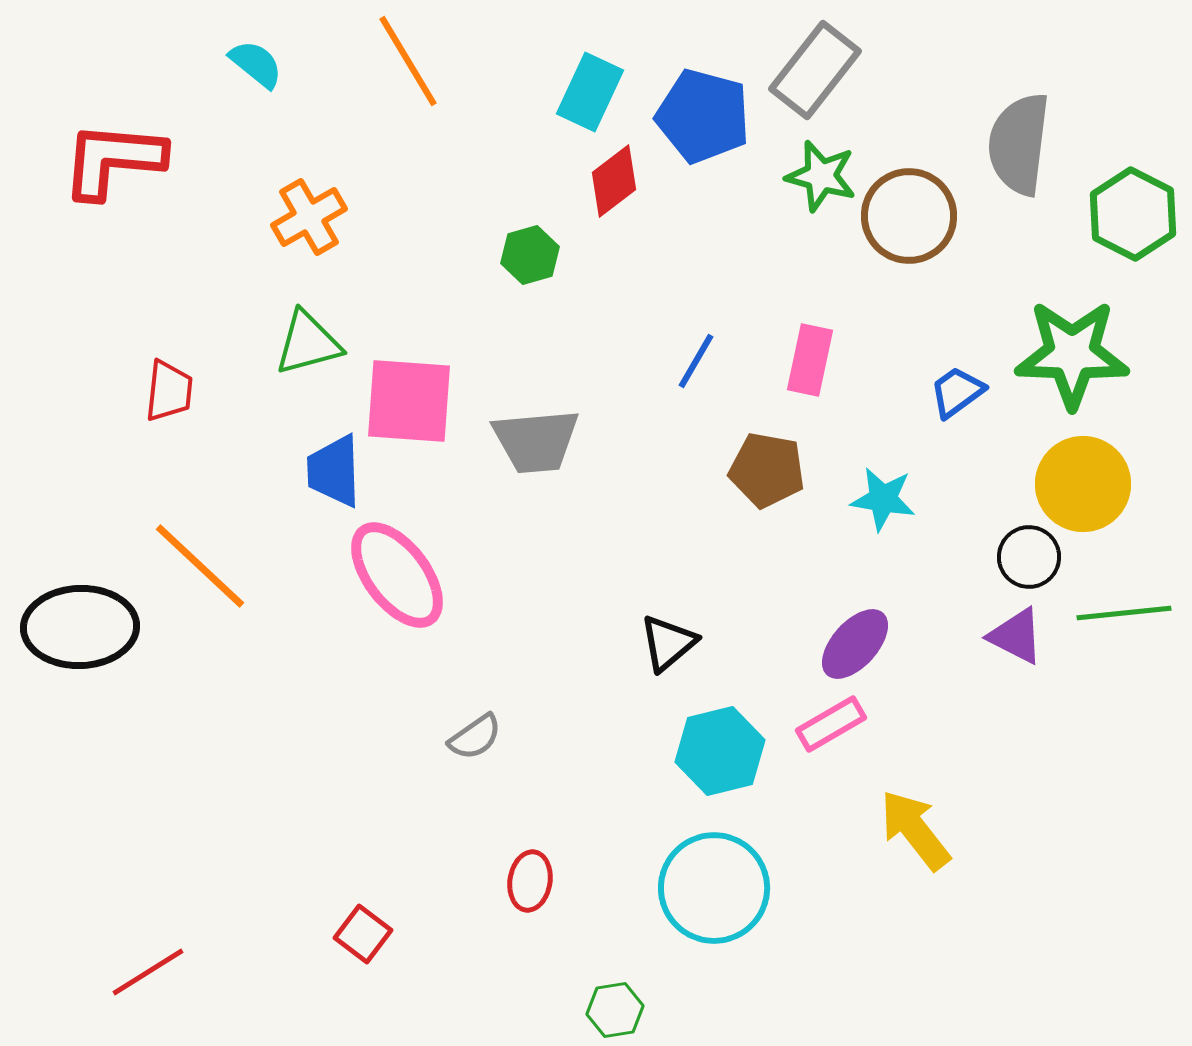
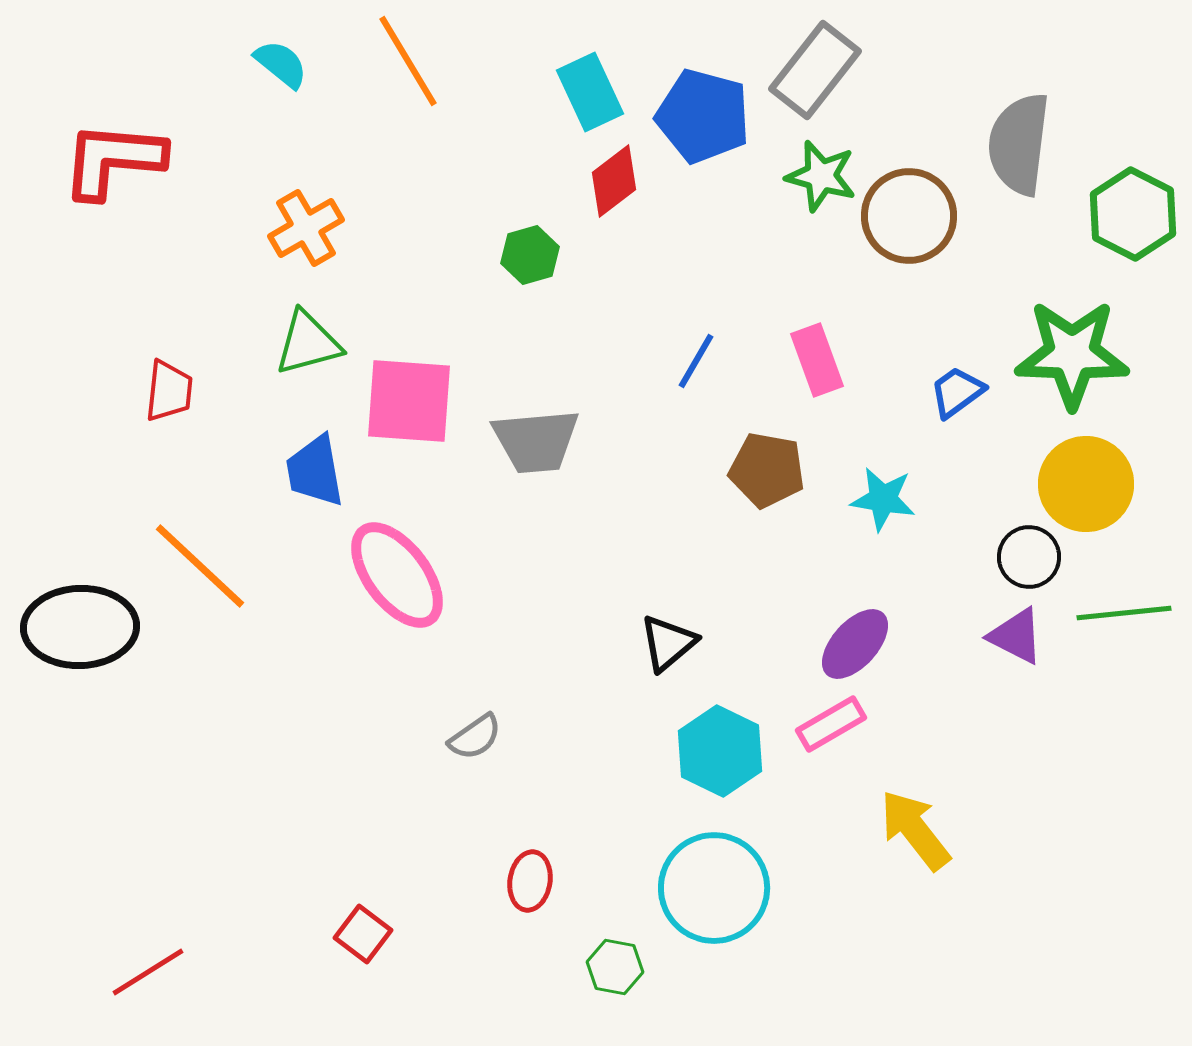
cyan semicircle at (256, 64): moved 25 px right
cyan rectangle at (590, 92): rotated 50 degrees counterclockwise
orange cross at (309, 217): moved 3 px left, 11 px down
pink rectangle at (810, 360): moved 7 px right; rotated 32 degrees counterclockwise
blue trapezoid at (334, 471): moved 19 px left; rotated 8 degrees counterclockwise
yellow circle at (1083, 484): moved 3 px right
cyan hexagon at (720, 751): rotated 20 degrees counterclockwise
green hexagon at (615, 1010): moved 43 px up; rotated 20 degrees clockwise
